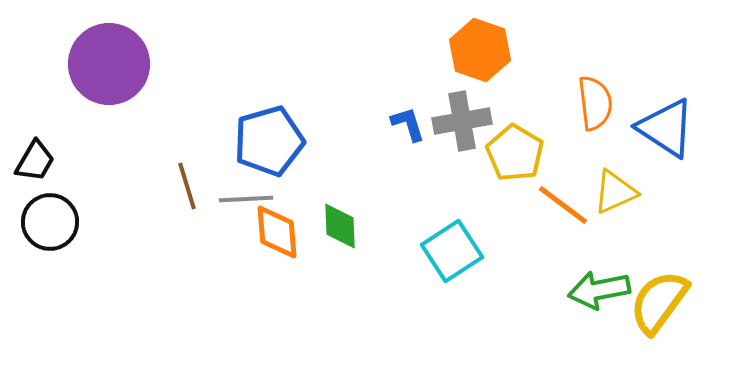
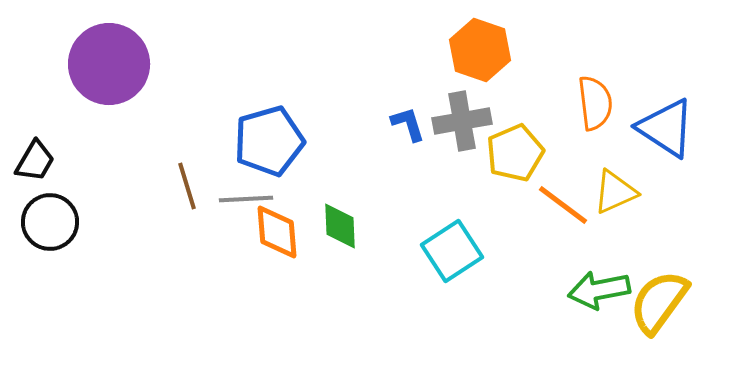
yellow pentagon: rotated 18 degrees clockwise
